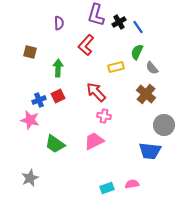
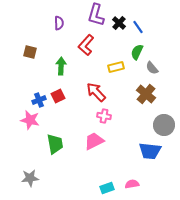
black cross: moved 1 px down; rotated 16 degrees counterclockwise
green arrow: moved 3 px right, 2 px up
green trapezoid: rotated 135 degrees counterclockwise
gray star: rotated 18 degrees clockwise
